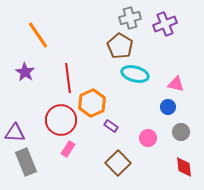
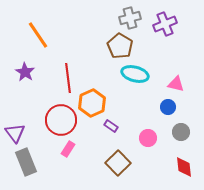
purple triangle: rotated 50 degrees clockwise
